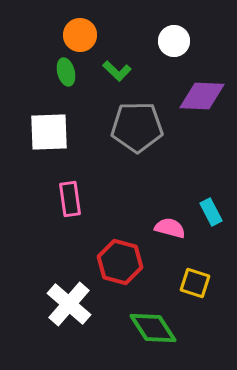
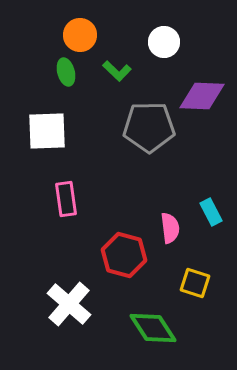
white circle: moved 10 px left, 1 px down
gray pentagon: moved 12 px right
white square: moved 2 px left, 1 px up
pink rectangle: moved 4 px left
pink semicircle: rotated 68 degrees clockwise
red hexagon: moved 4 px right, 7 px up
